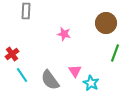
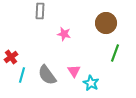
gray rectangle: moved 14 px right
red cross: moved 1 px left, 3 px down
pink triangle: moved 1 px left
cyan line: rotated 49 degrees clockwise
gray semicircle: moved 3 px left, 5 px up
